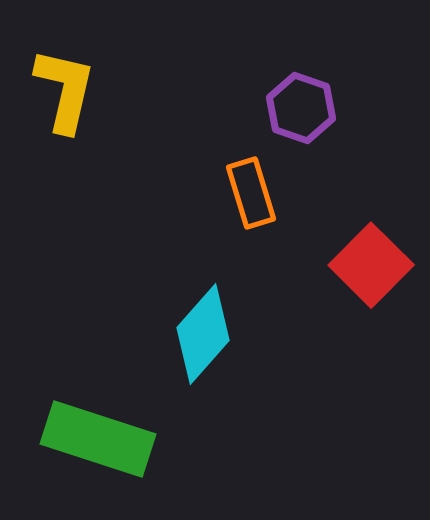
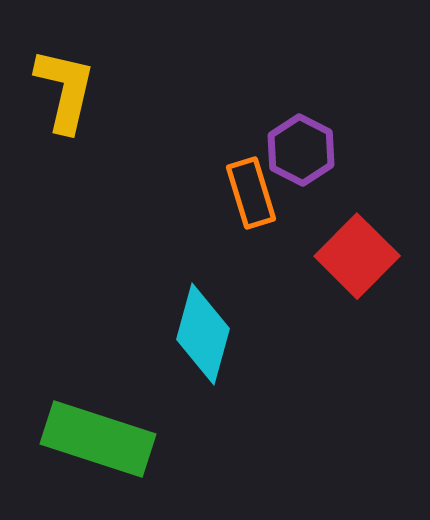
purple hexagon: moved 42 px down; rotated 8 degrees clockwise
red square: moved 14 px left, 9 px up
cyan diamond: rotated 26 degrees counterclockwise
